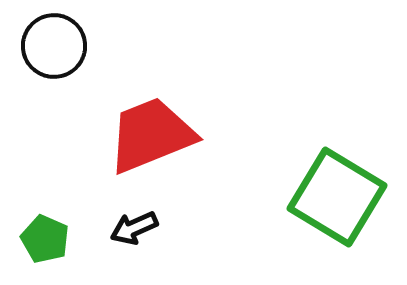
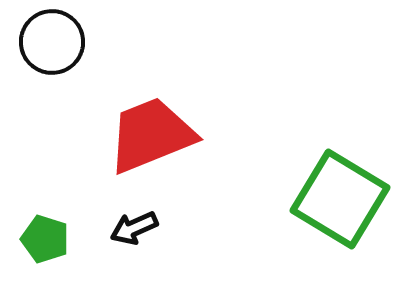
black circle: moved 2 px left, 4 px up
green square: moved 3 px right, 2 px down
green pentagon: rotated 6 degrees counterclockwise
